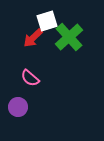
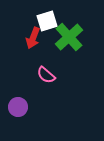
red arrow: rotated 25 degrees counterclockwise
pink semicircle: moved 16 px right, 3 px up
